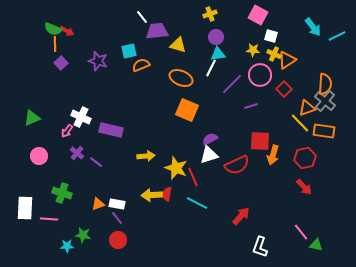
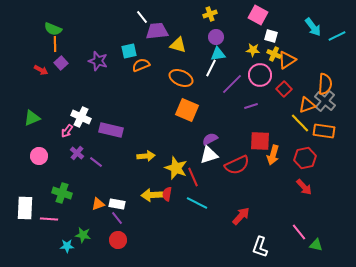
red arrow at (67, 31): moved 26 px left, 39 px down
orange triangle at (307, 108): moved 3 px up
pink line at (301, 232): moved 2 px left
